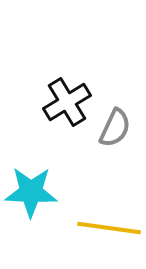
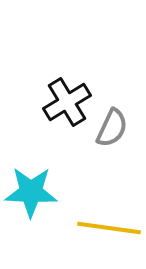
gray semicircle: moved 3 px left
